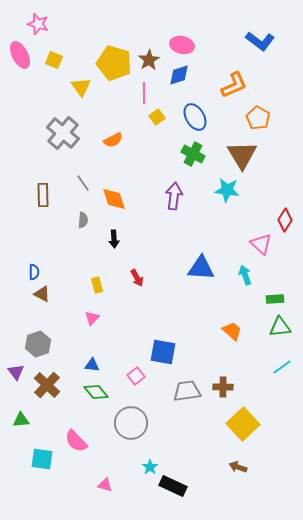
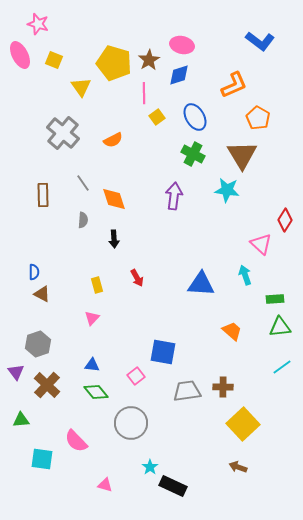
blue triangle at (201, 268): moved 16 px down
